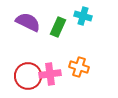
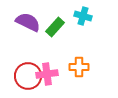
green rectangle: moved 3 px left; rotated 18 degrees clockwise
orange cross: rotated 18 degrees counterclockwise
pink cross: moved 3 px left
